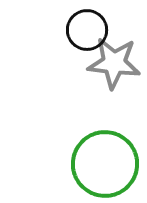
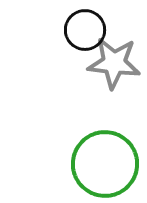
black circle: moved 2 px left
